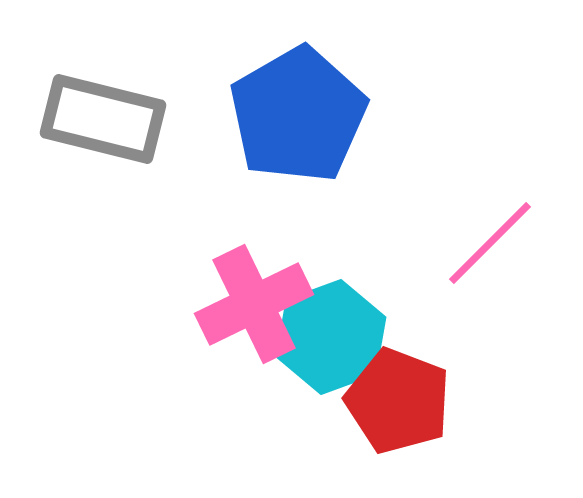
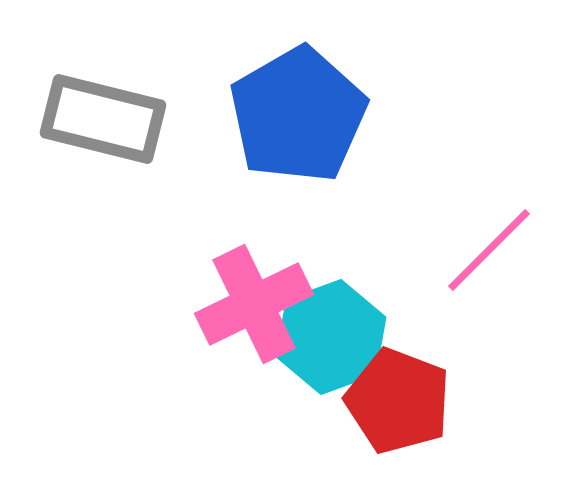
pink line: moved 1 px left, 7 px down
